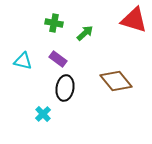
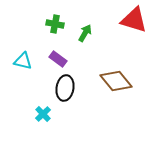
green cross: moved 1 px right, 1 px down
green arrow: rotated 18 degrees counterclockwise
